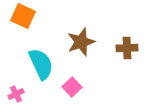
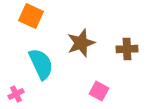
orange square: moved 8 px right
brown star: moved 1 px down
brown cross: moved 1 px down
pink square: moved 27 px right, 4 px down; rotated 18 degrees counterclockwise
